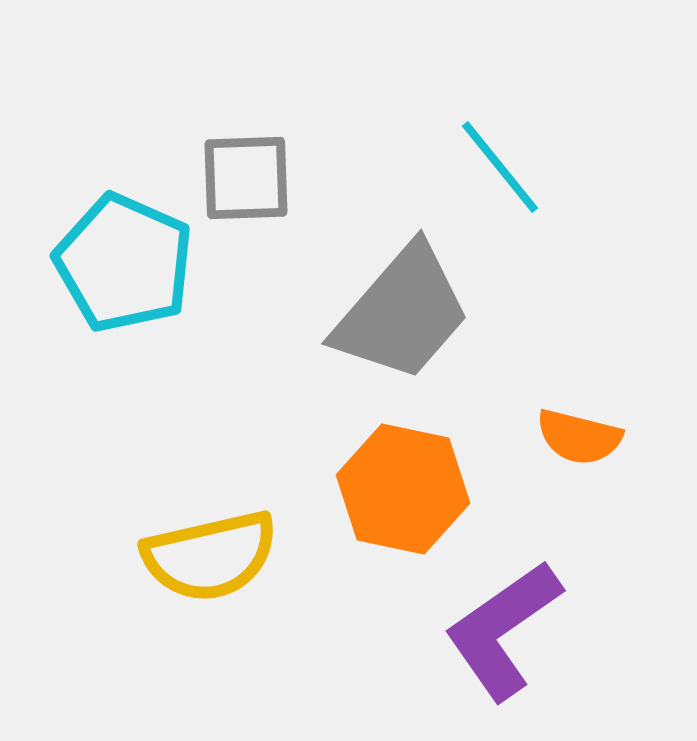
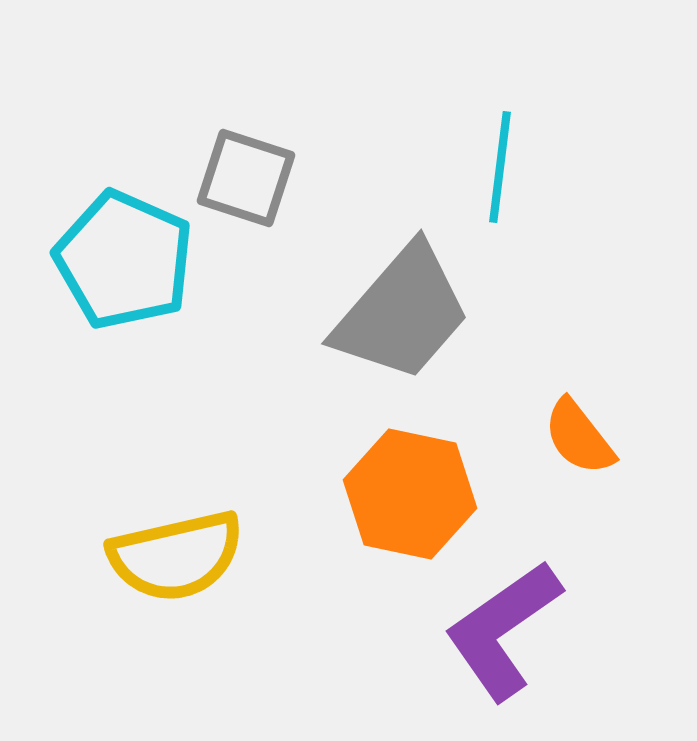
cyan line: rotated 46 degrees clockwise
gray square: rotated 20 degrees clockwise
cyan pentagon: moved 3 px up
orange semicircle: rotated 38 degrees clockwise
orange hexagon: moved 7 px right, 5 px down
yellow semicircle: moved 34 px left
